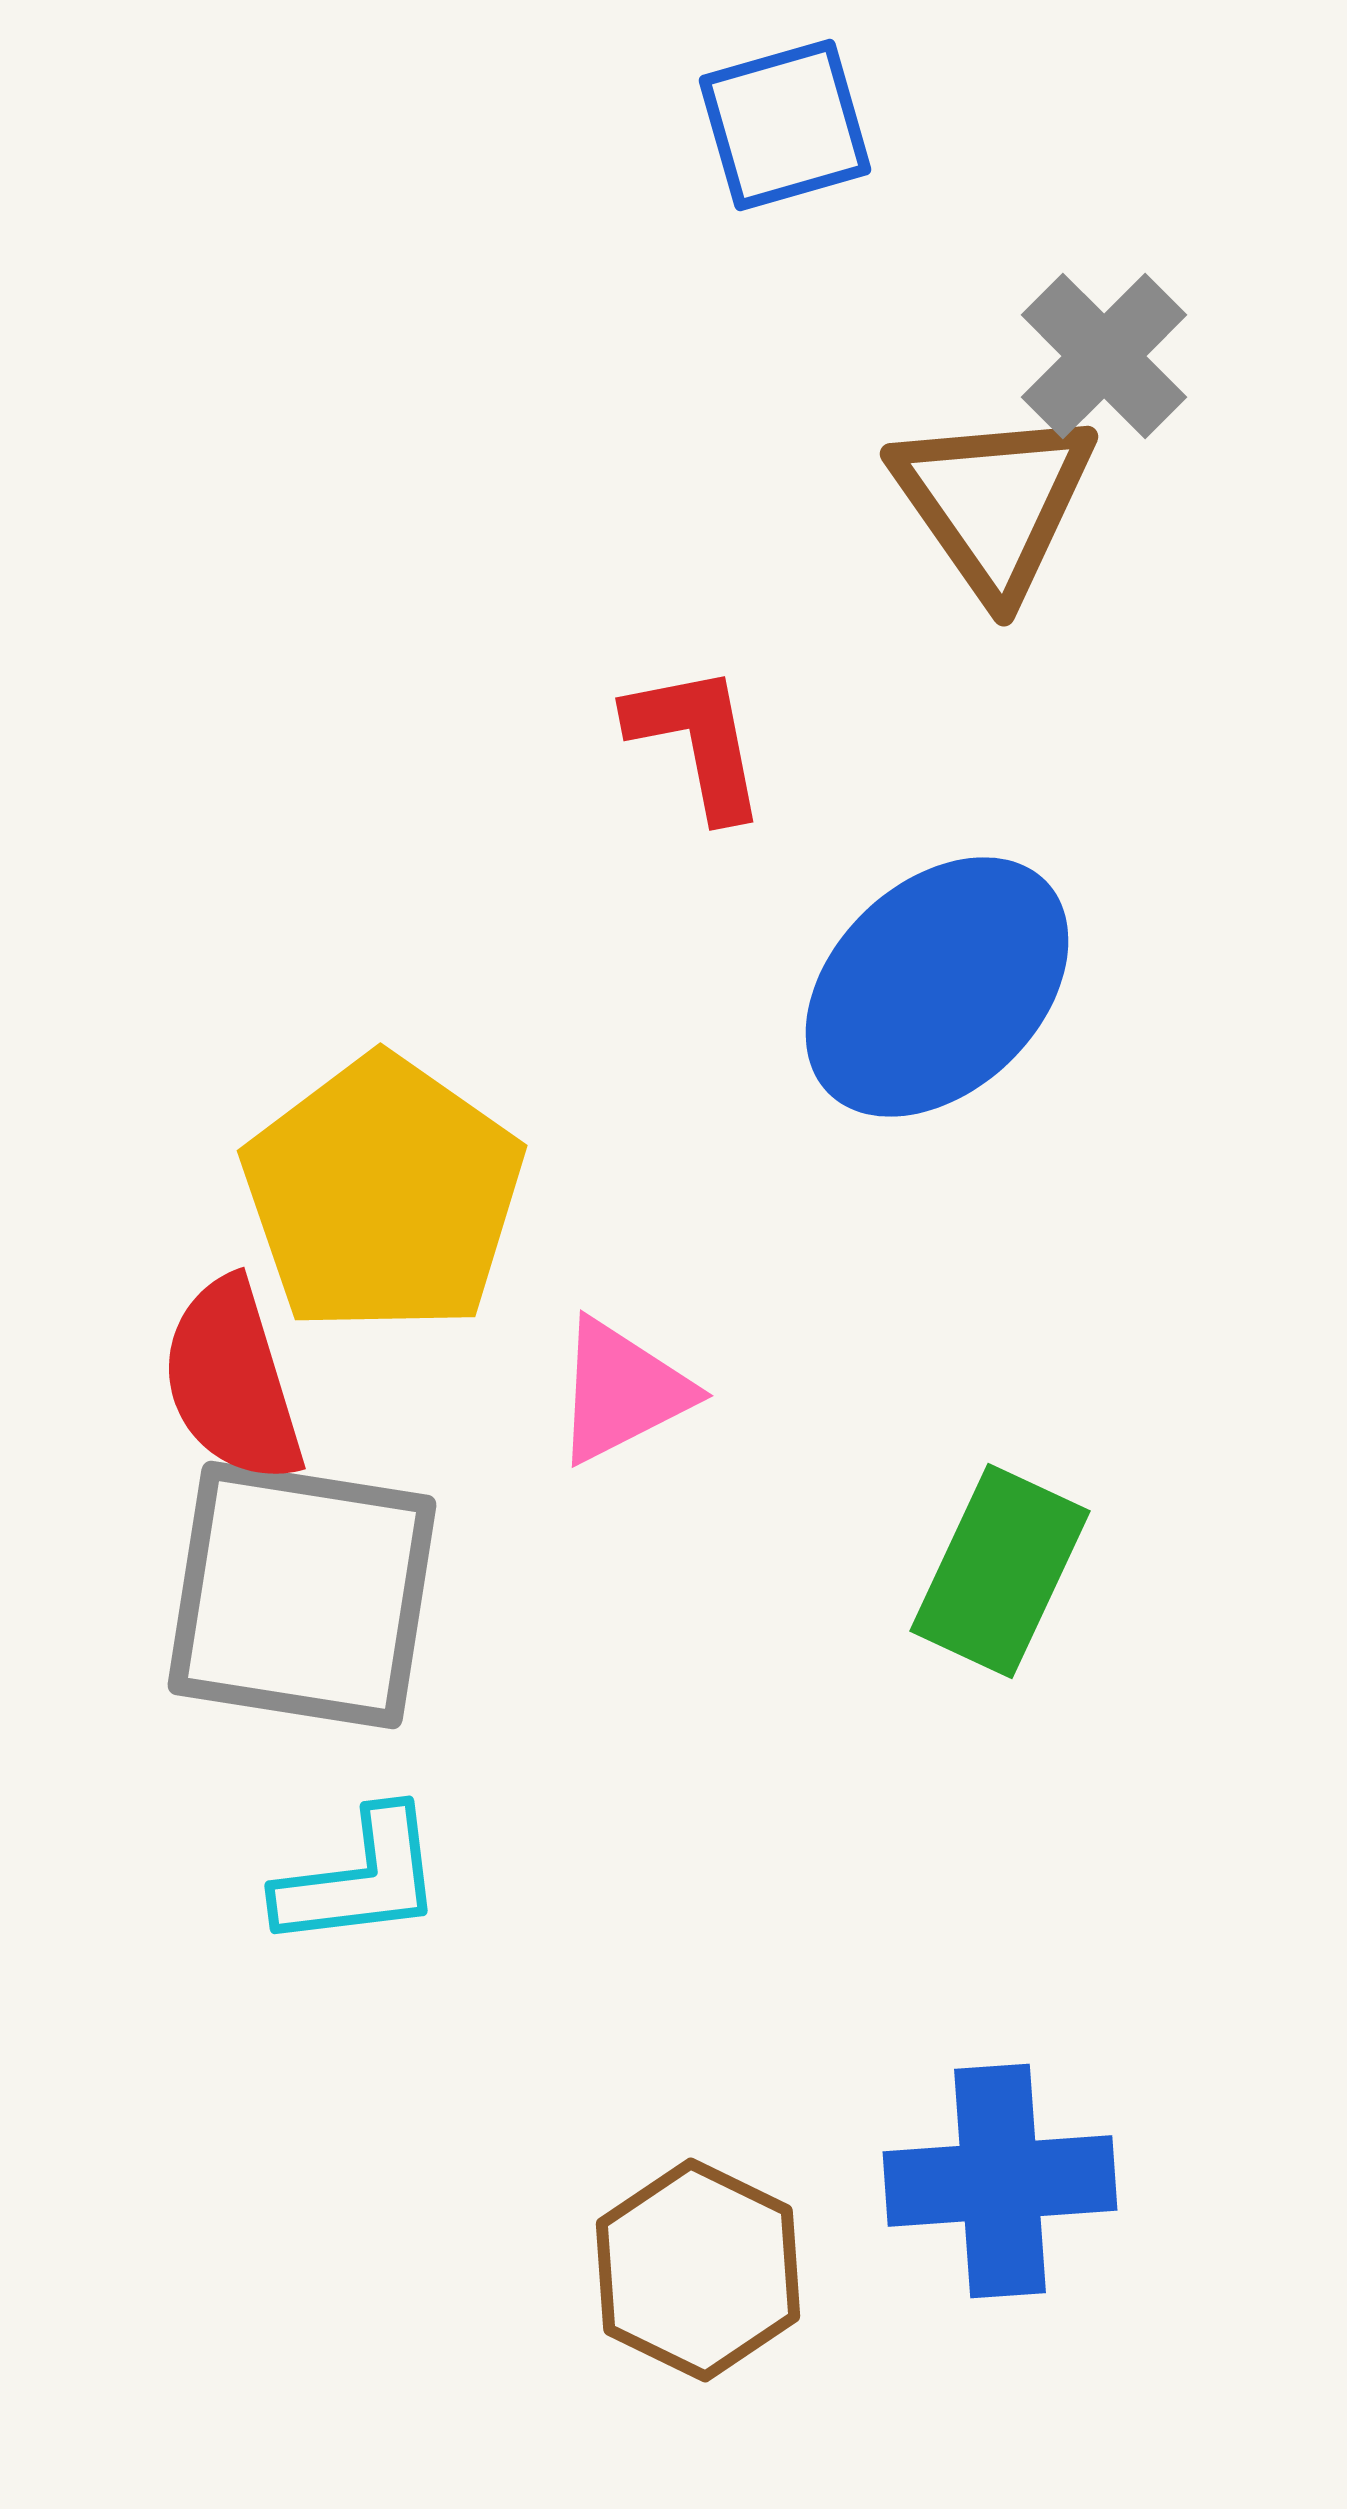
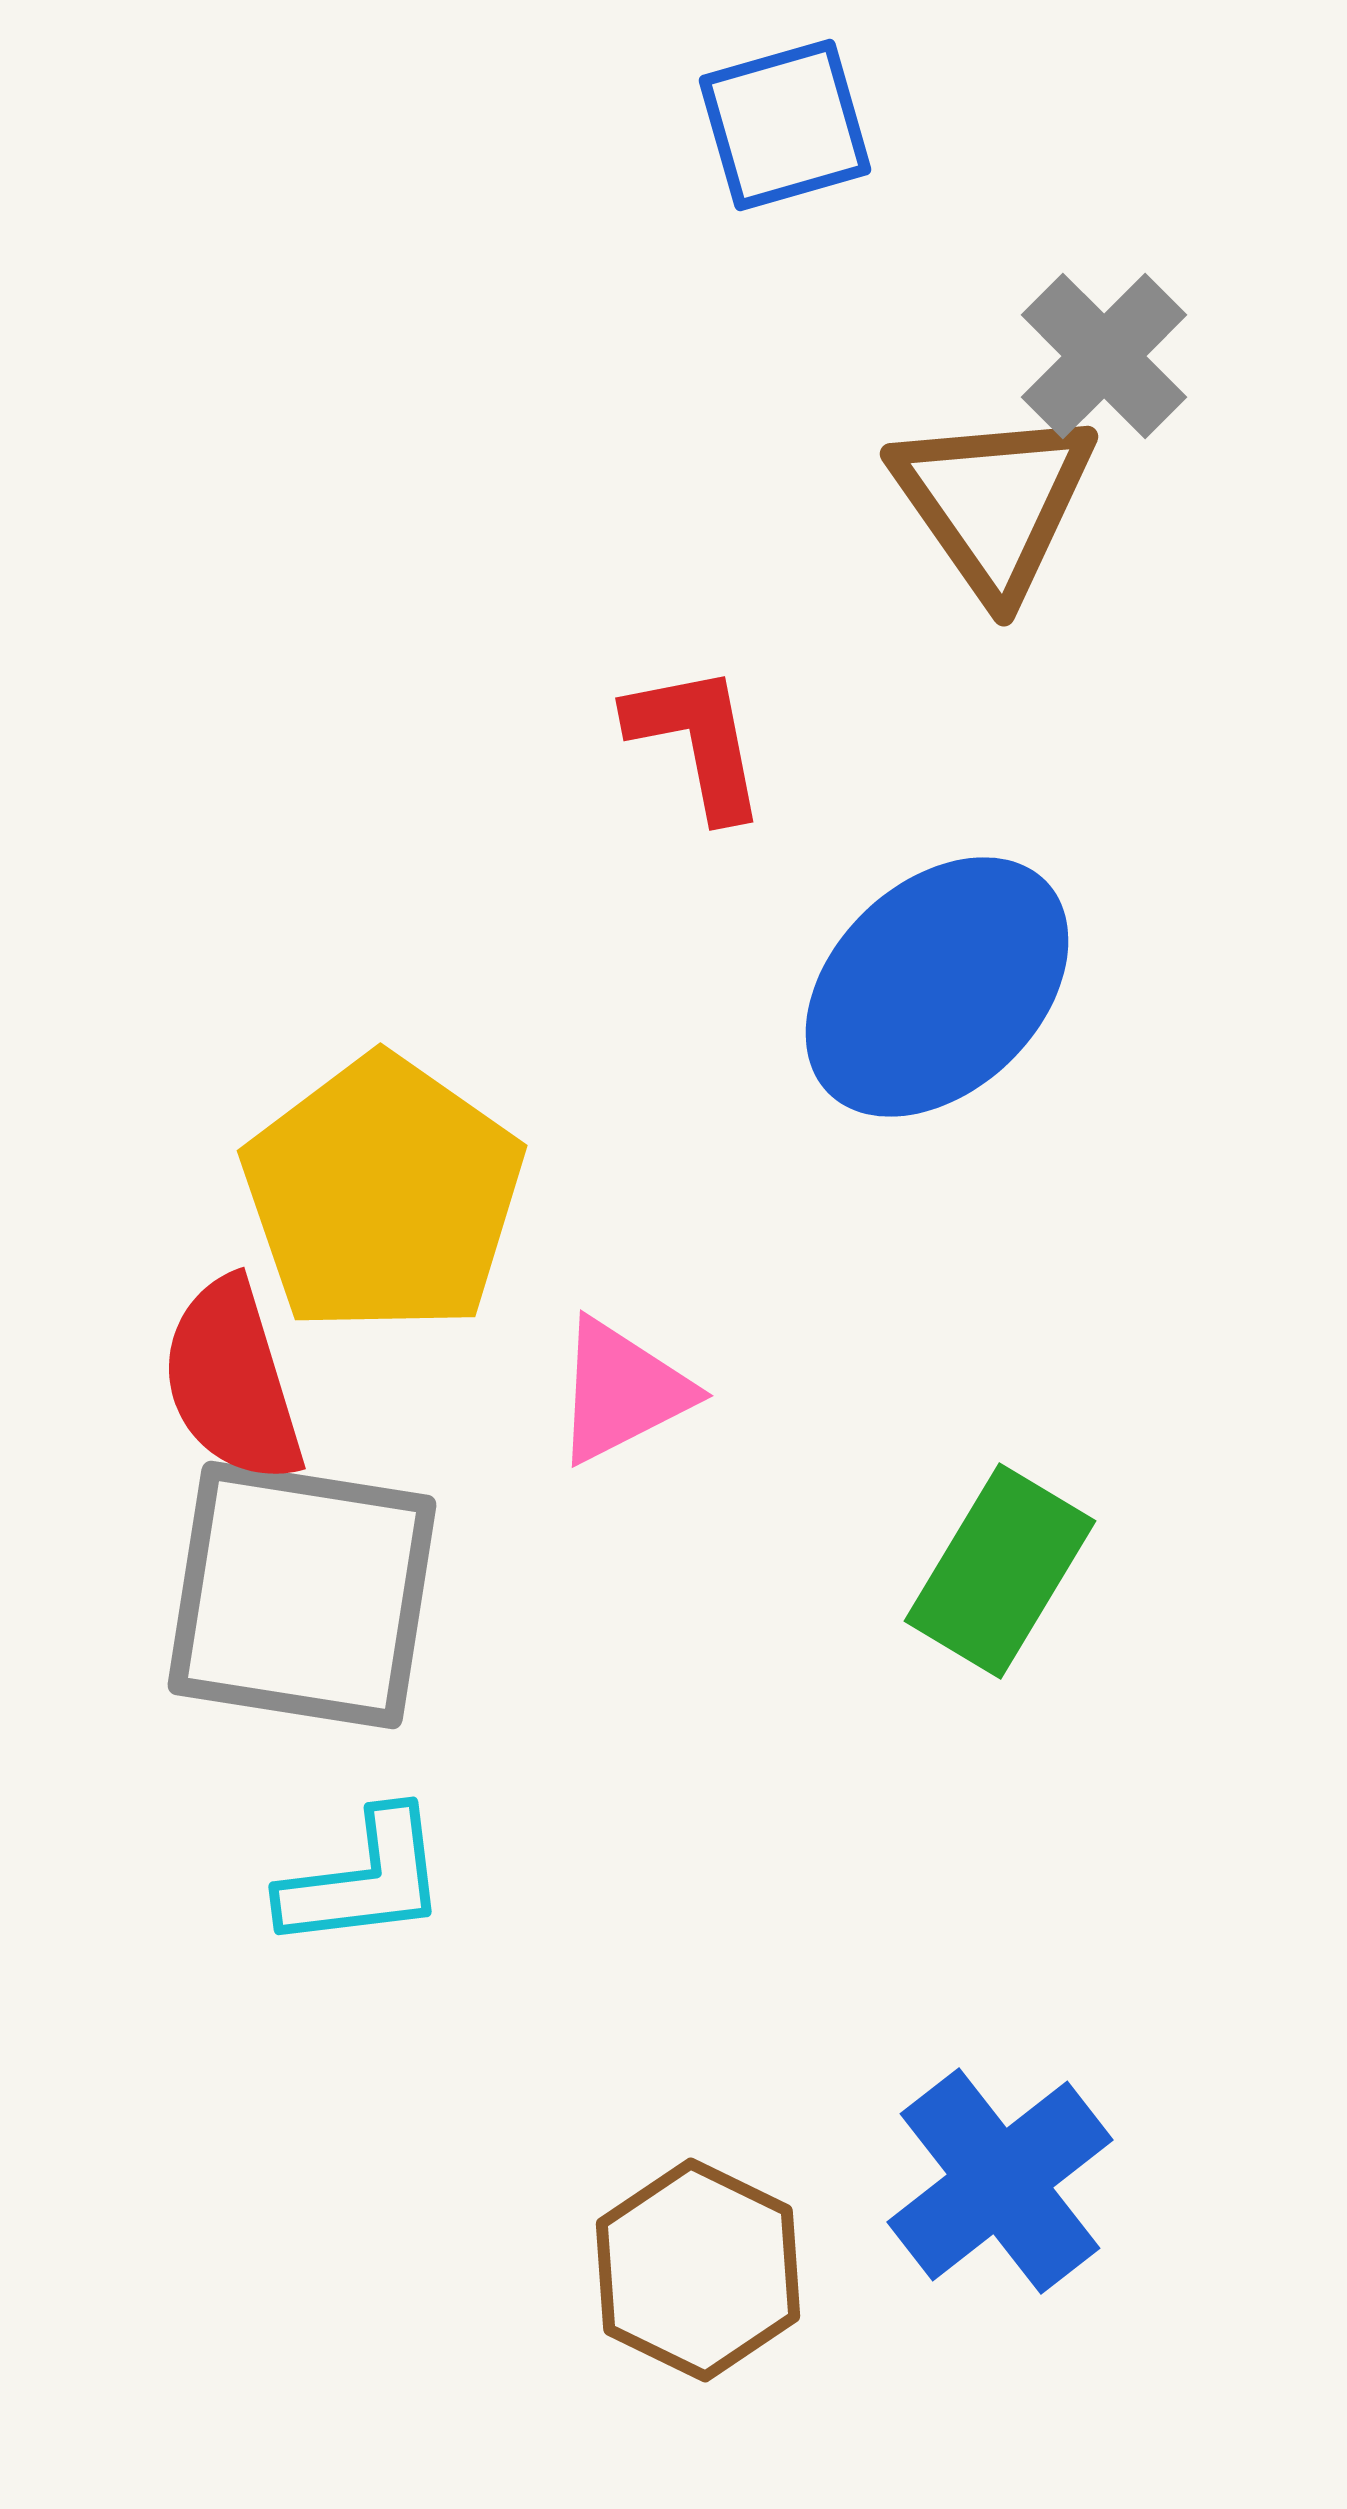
green rectangle: rotated 6 degrees clockwise
cyan L-shape: moved 4 px right, 1 px down
blue cross: rotated 34 degrees counterclockwise
